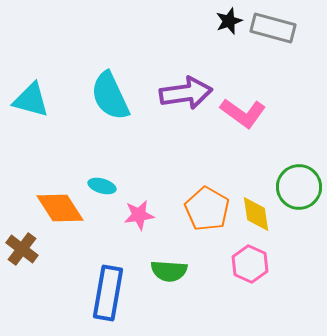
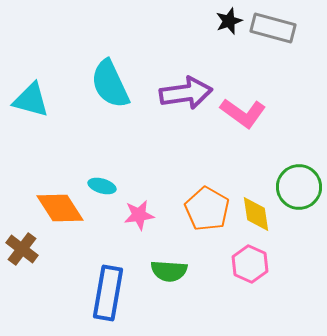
cyan semicircle: moved 12 px up
